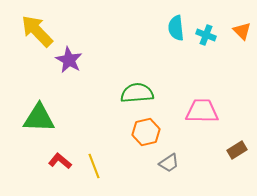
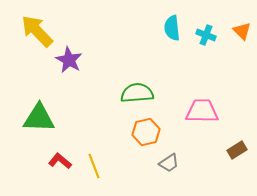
cyan semicircle: moved 4 px left
